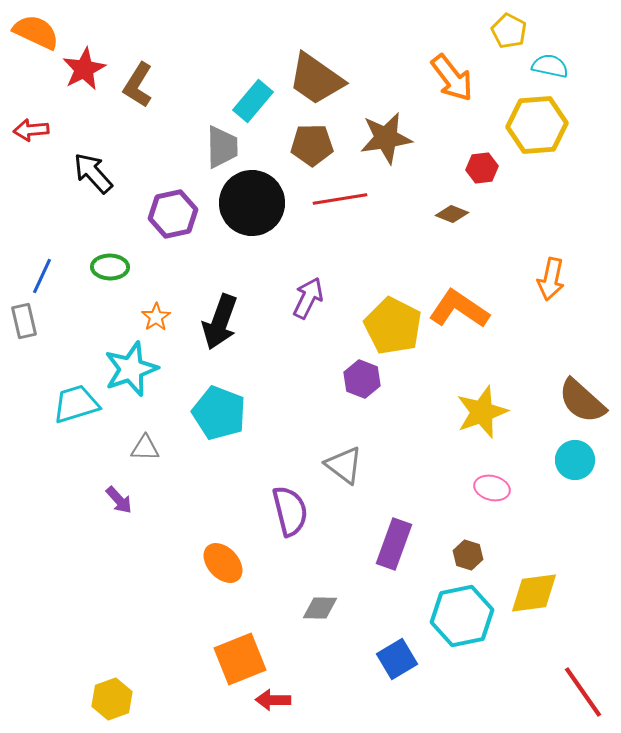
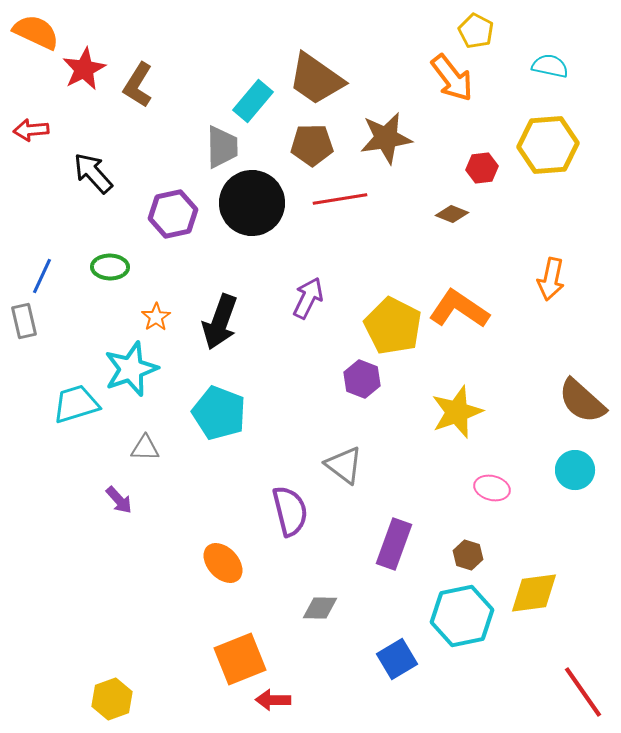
yellow pentagon at (509, 31): moved 33 px left
yellow hexagon at (537, 125): moved 11 px right, 20 px down
yellow star at (482, 412): moved 25 px left
cyan circle at (575, 460): moved 10 px down
